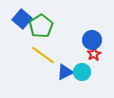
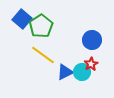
red star: moved 3 px left, 10 px down
